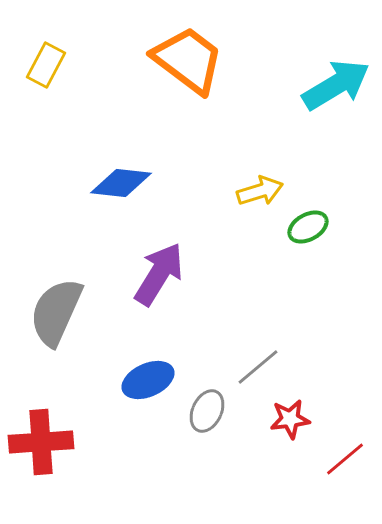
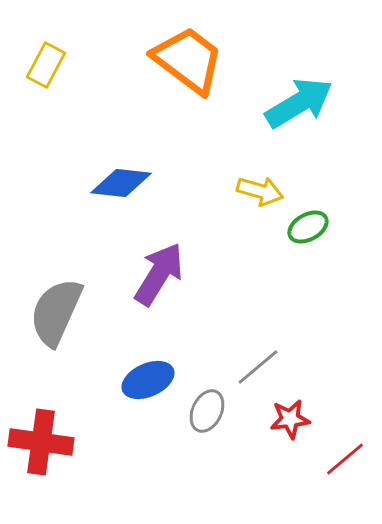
cyan arrow: moved 37 px left, 18 px down
yellow arrow: rotated 33 degrees clockwise
red cross: rotated 12 degrees clockwise
